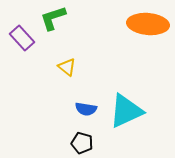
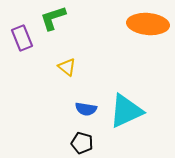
purple rectangle: rotated 20 degrees clockwise
